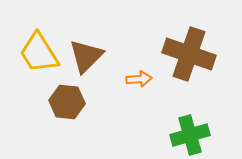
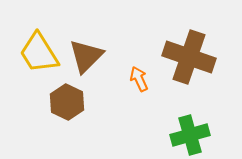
brown cross: moved 3 px down
orange arrow: rotated 110 degrees counterclockwise
brown hexagon: rotated 20 degrees clockwise
